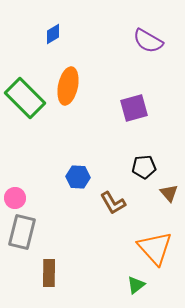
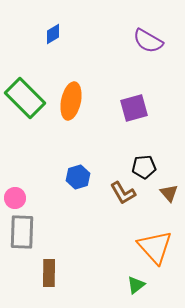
orange ellipse: moved 3 px right, 15 px down
blue hexagon: rotated 20 degrees counterclockwise
brown L-shape: moved 10 px right, 10 px up
gray rectangle: rotated 12 degrees counterclockwise
orange triangle: moved 1 px up
